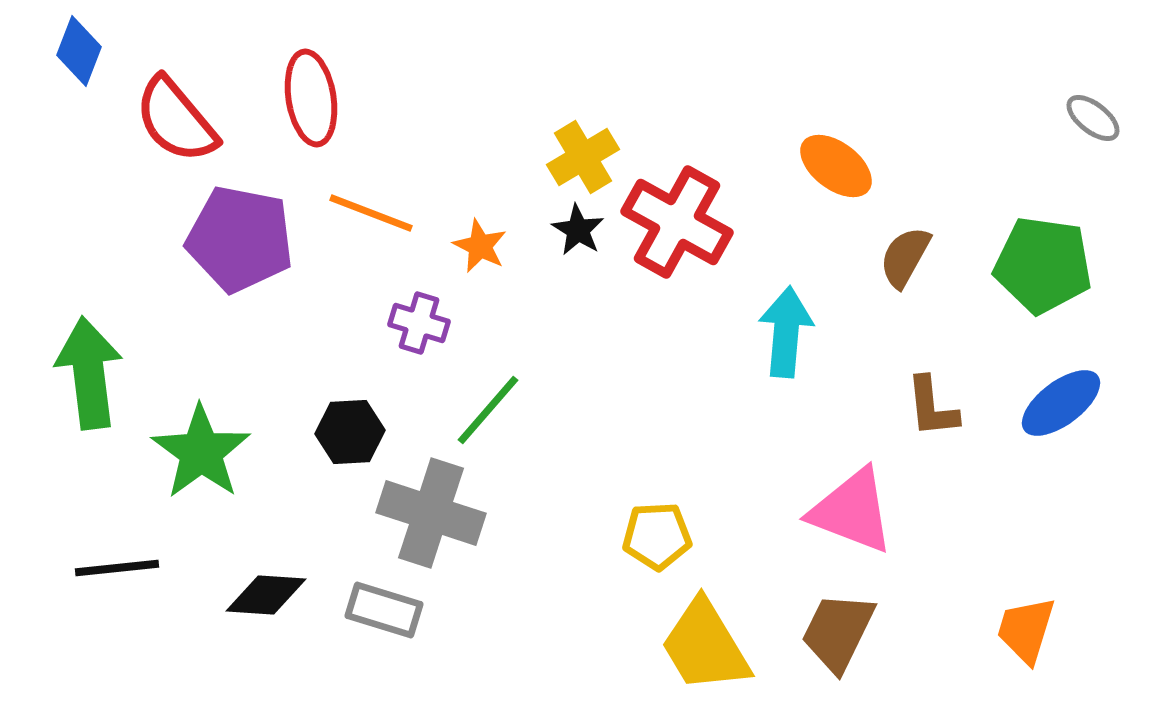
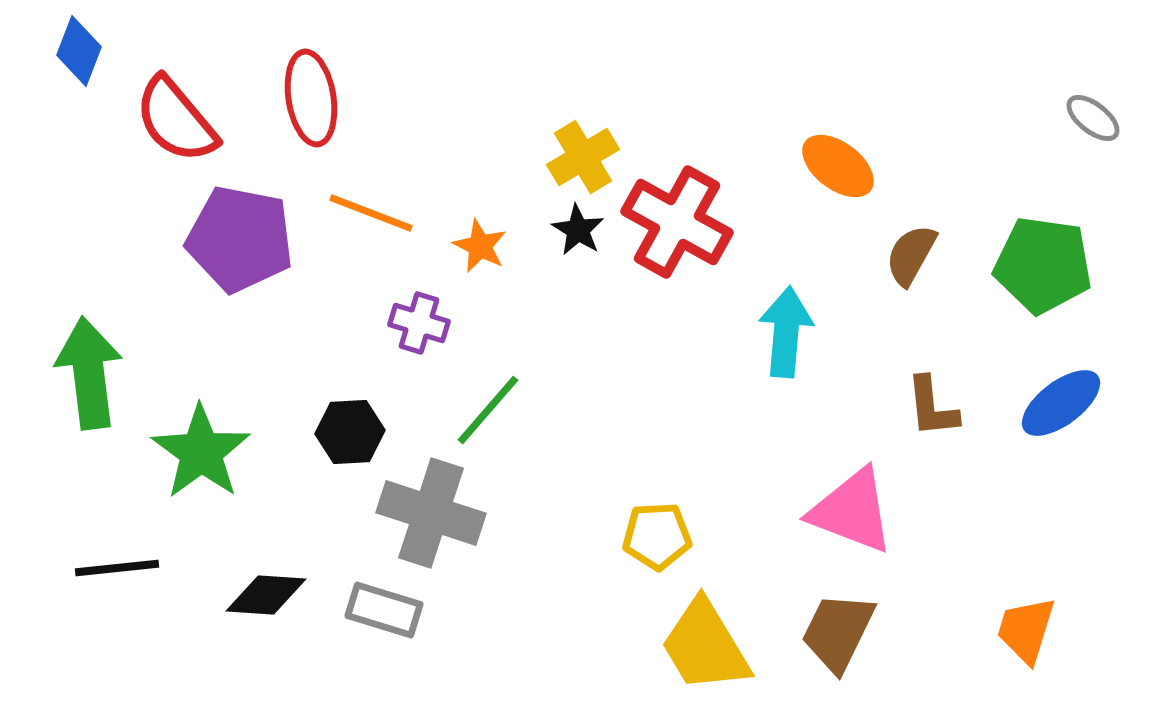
orange ellipse: moved 2 px right
brown semicircle: moved 6 px right, 2 px up
